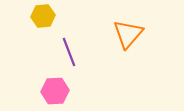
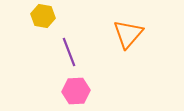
yellow hexagon: rotated 15 degrees clockwise
pink hexagon: moved 21 px right
